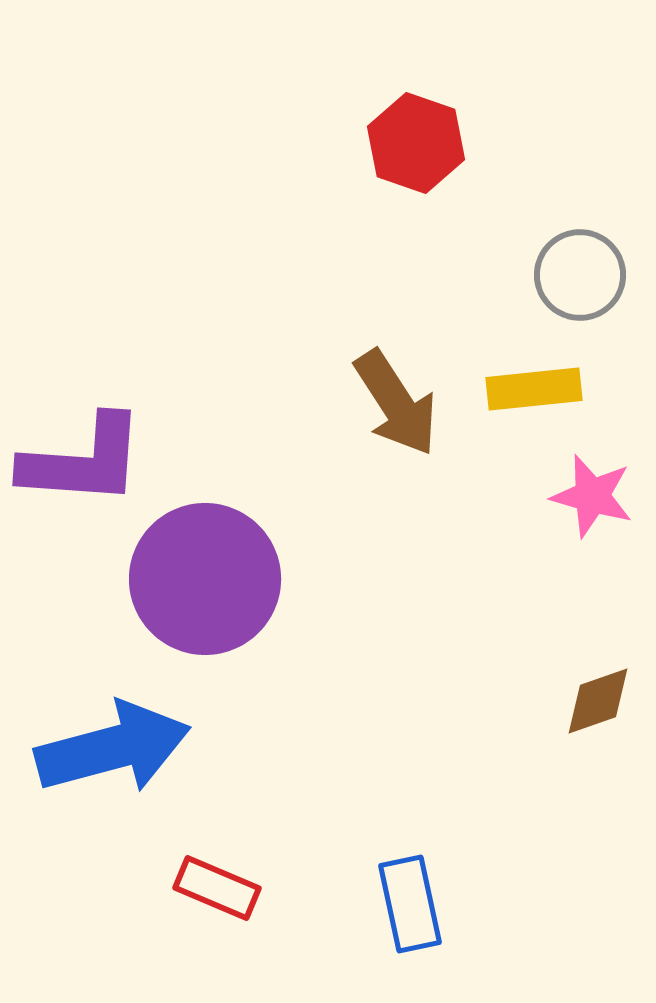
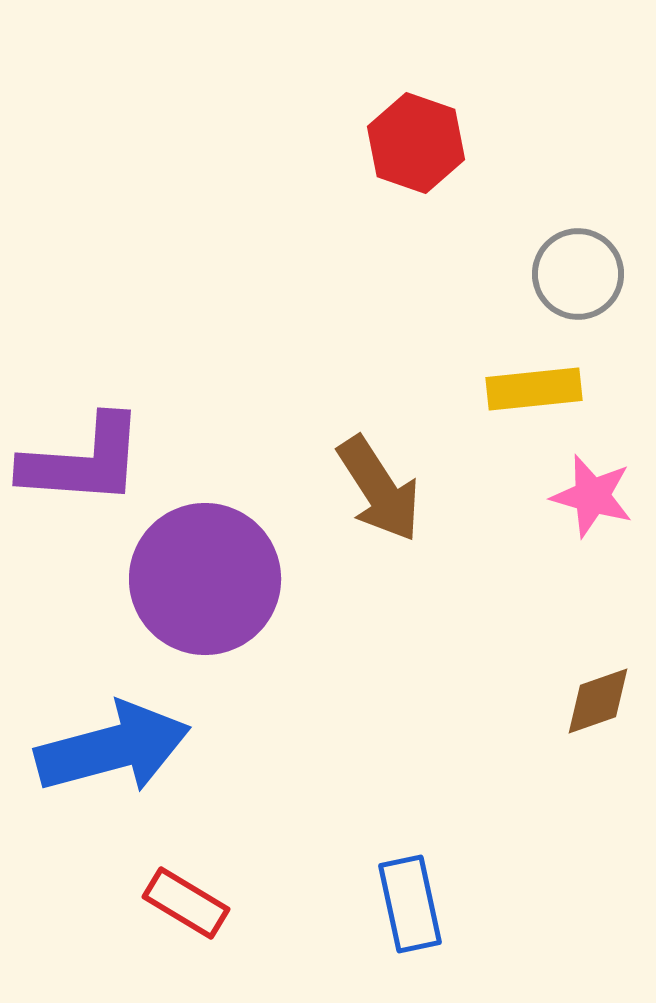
gray circle: moved 2 px left, 1 px up
brown arrow: moved 17 px left, 86 px down
red rectangle: moved 31 px left, 15 px down; rotated 8 degrees clockwise
